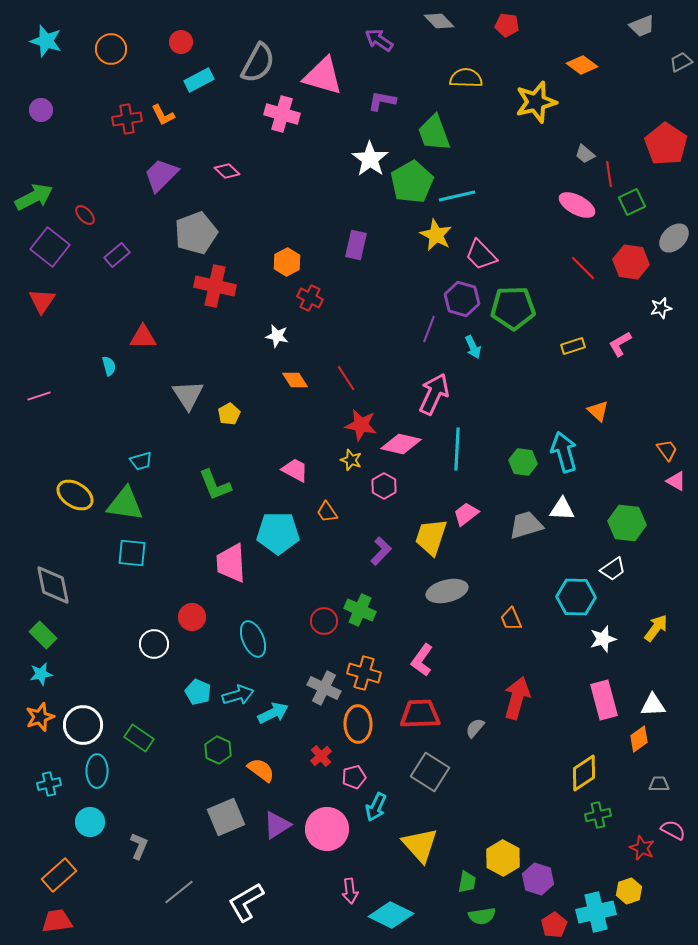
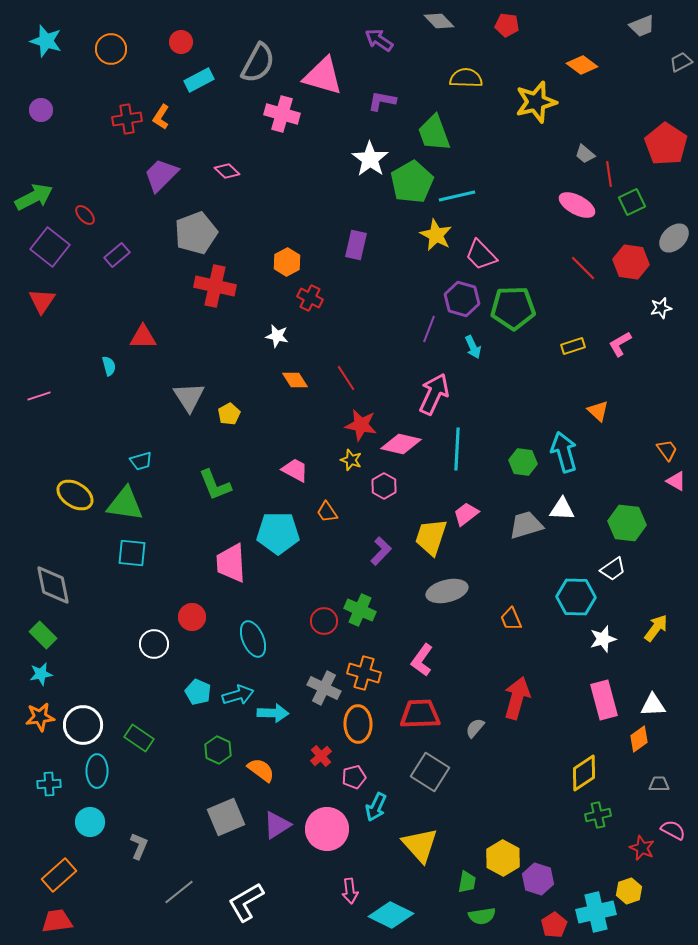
orange L-shape at (163, 115): moved 2 px left, 2 px down; rotated 60 degrees clockwise
gray triangle at (188, 395): moved 1 px right, 2 px down
cyan arrow at (273, 713): rotated 28 degrees clockwise
orange star at (40, 717): rotated 12 degrees clockwise
cyan cross at (49, 784): rotated 10 degrees clockwise
